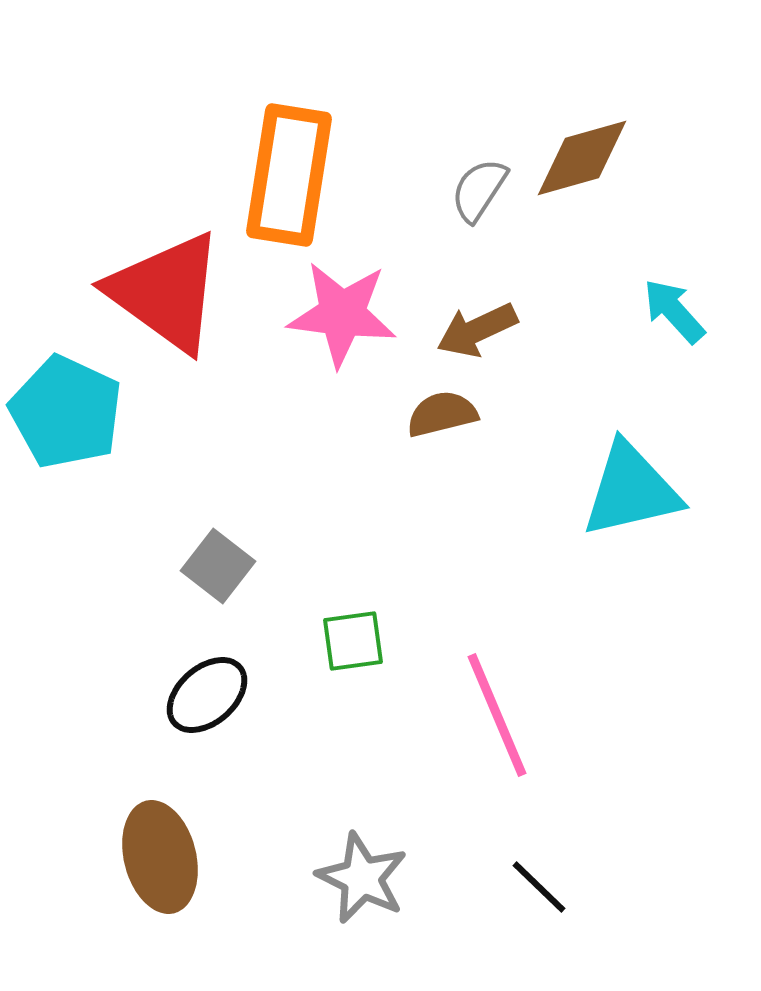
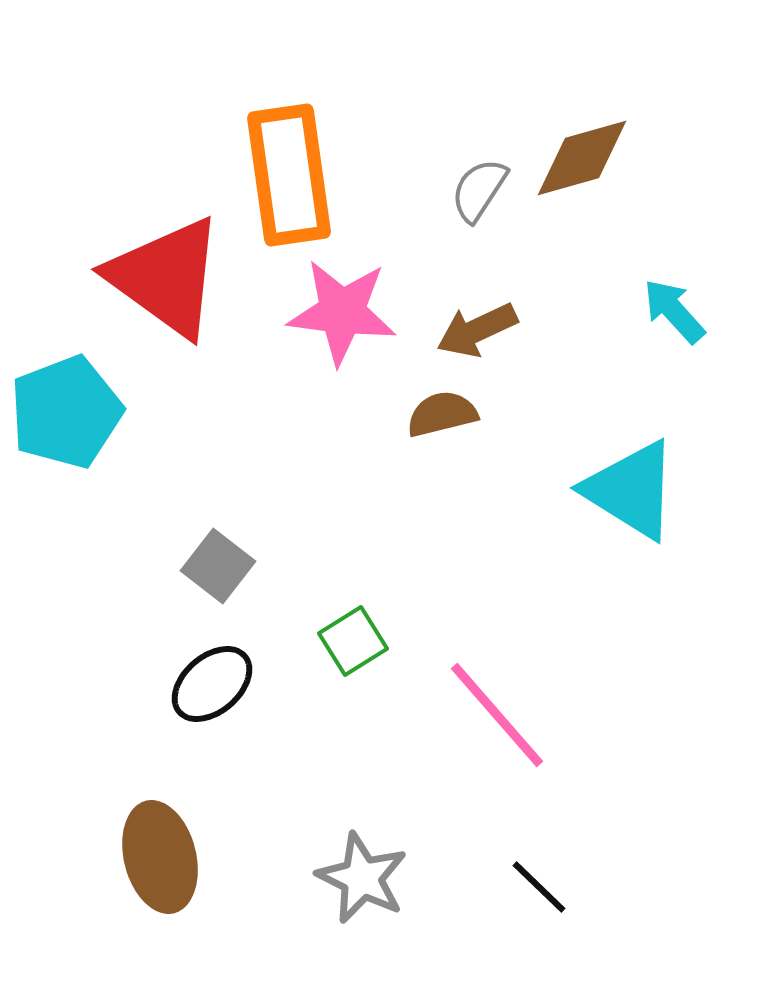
orange rectangle: rotated 17 degrees counterclockwise
red triangle: moved 15 px up
pink star: moved 2 px up
cyan pentagon: rotated 26 degrees clockwise
cyan triangle: rotated 45 degrees clockwise
green square: rotated 24 degrees counterclockwise
black ellipse: moved 5 px right, 11 px up
pink line: rotated 18 degrees counterclockwise
